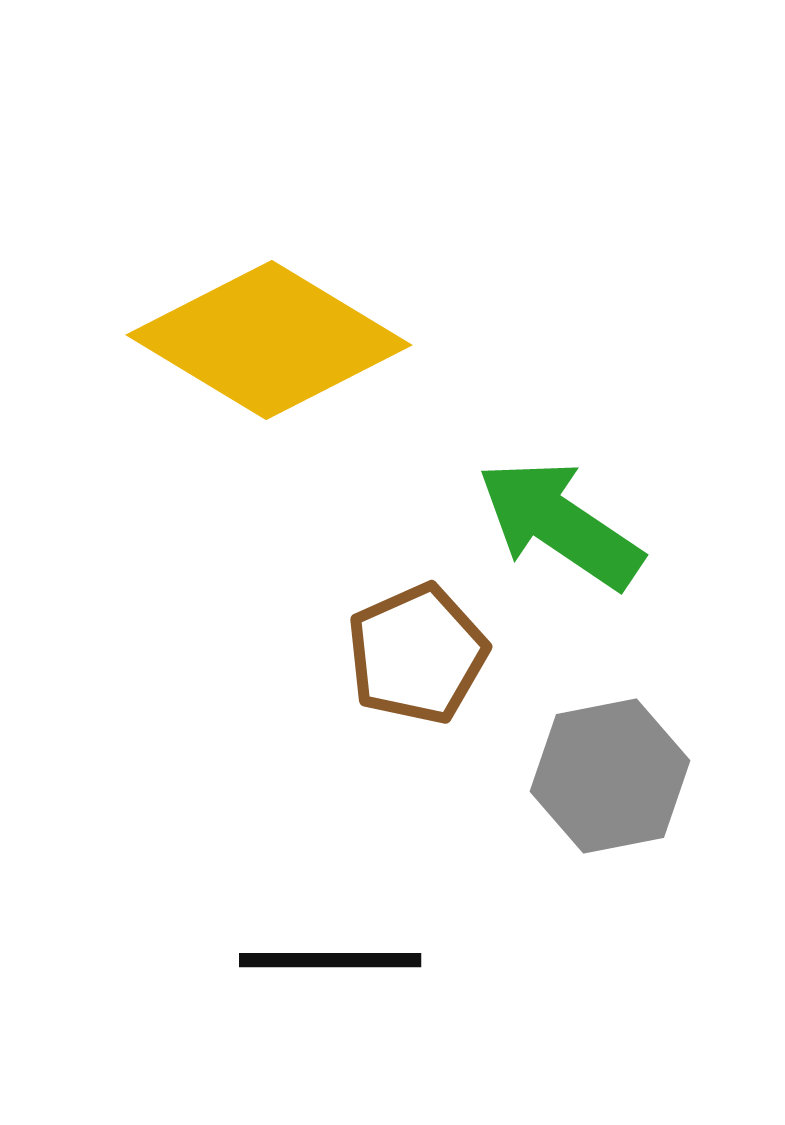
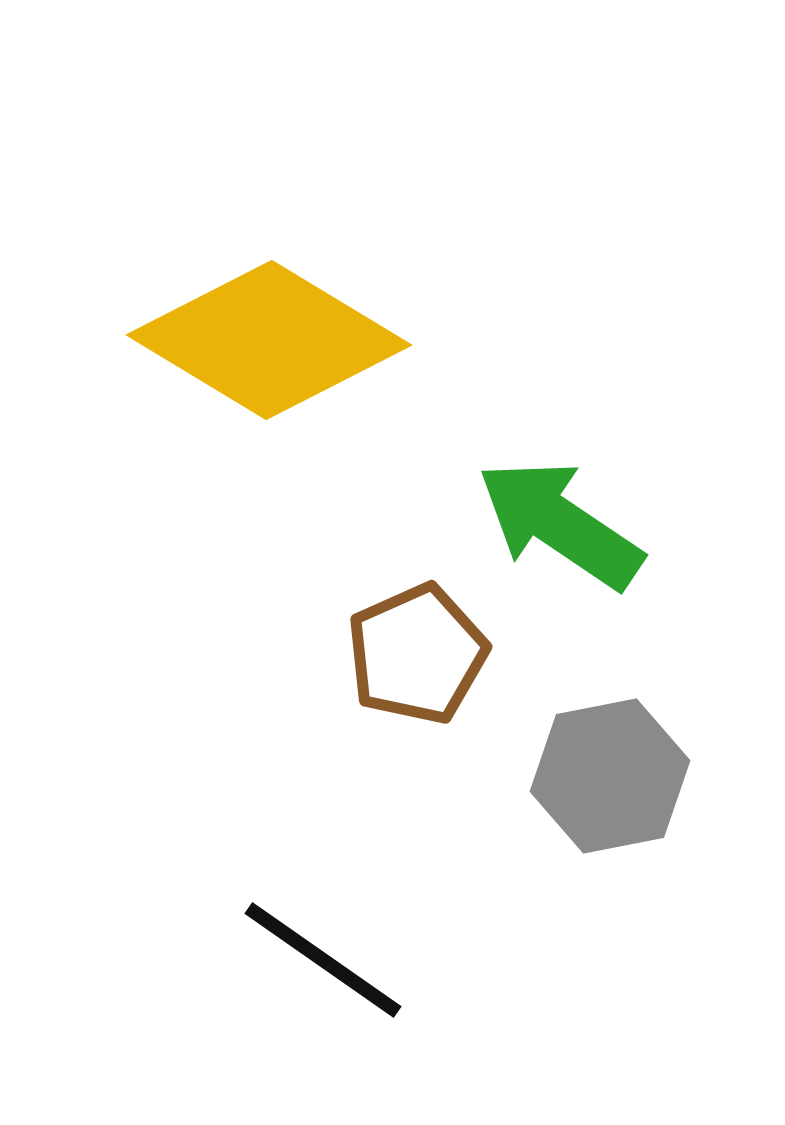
black line: moved 7 px left; rotated 35 degrees clockwise
